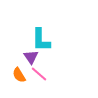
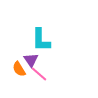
purple triangle: moved 3 px down
orange semicircle: moved 6 px up
